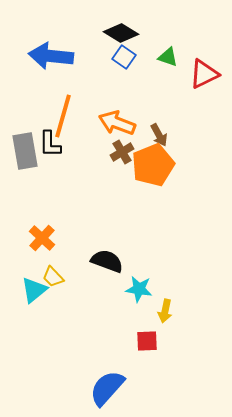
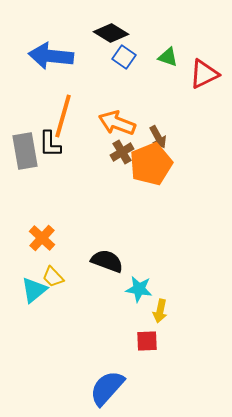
black diamond: moved 10 px left
brown arrow: moved 1 px left, 2 px down
orange pentagon: moved 2 px left, 1 px up
yellow arrow: moved 5 px left
